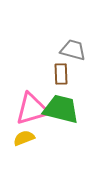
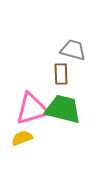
green trapezoid: moved 2 px right
yellow semicircle: moved 2 px left
